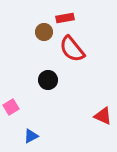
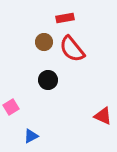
brown circle: moved 10 px down
